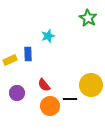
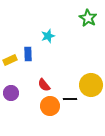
purple circle: moved 6 px left
